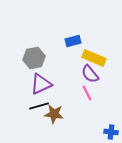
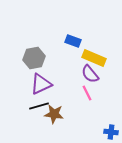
blue rectangle: rotated 35 degrees clockwise
